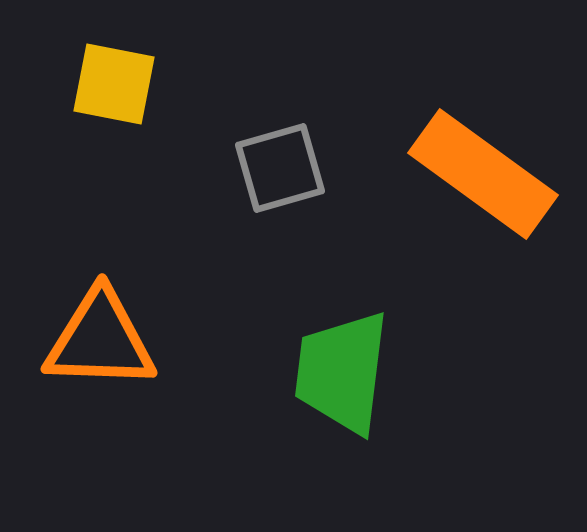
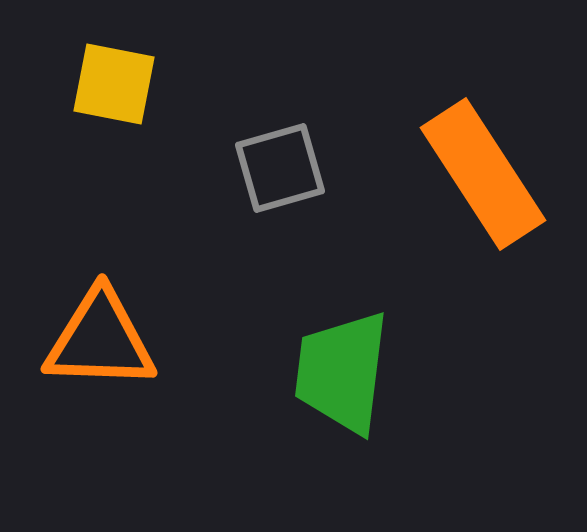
orange rectangle: rotated 21 degrees clockwise
